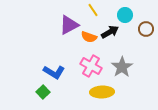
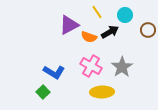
yellow line: moved 4 px right, 2 px down
brown circle: moved 2 px right, 1 px down
